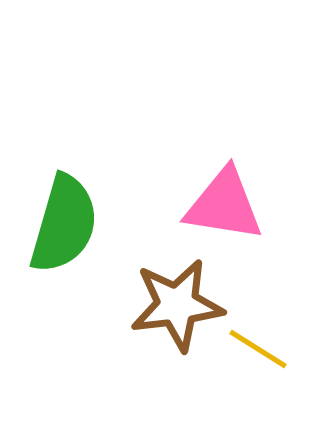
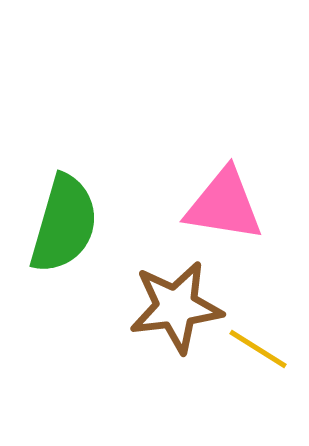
brown star: moved 1 px left, 2 px down
